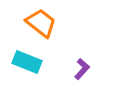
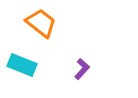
cyan rectangle: moved 5 px left, 3 px down
